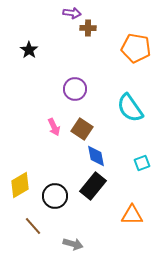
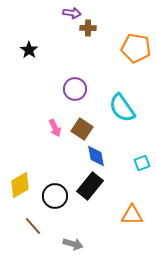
cyan semicircle: moved 8 px left
pink arrow: moved 1 px right, 1 px down
black rectangle: moved 3 px left
